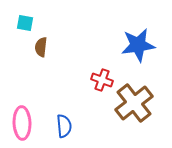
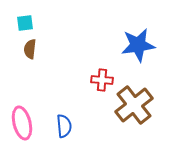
cyan square: rotated 18 degrees counterclockwise
brown semicircle: moved 11 px left, 2 px down
red cross: rotated 15 degrees counterclockwise
brown cross: moved 2 px down
pink ellipse: rotated 12 degrees counterclockwise
